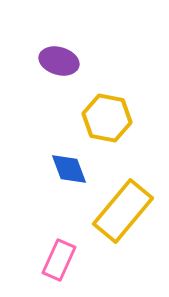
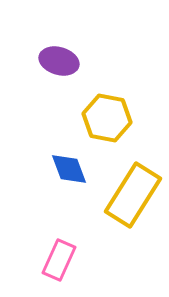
yellow rectangle: moved 10 px right, 16 px up; rotated 8 degrees counterclockwise
